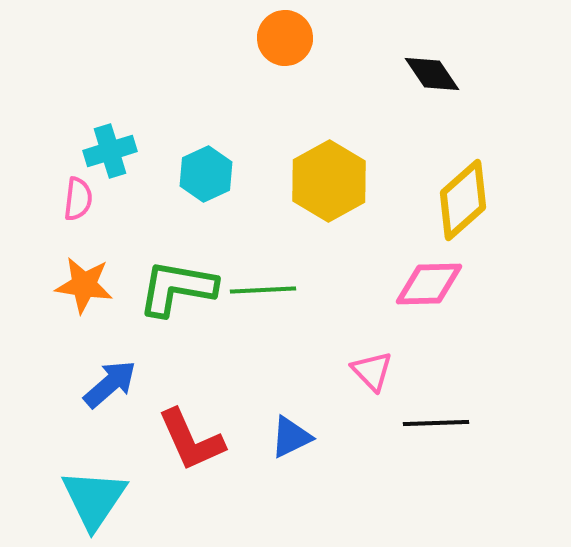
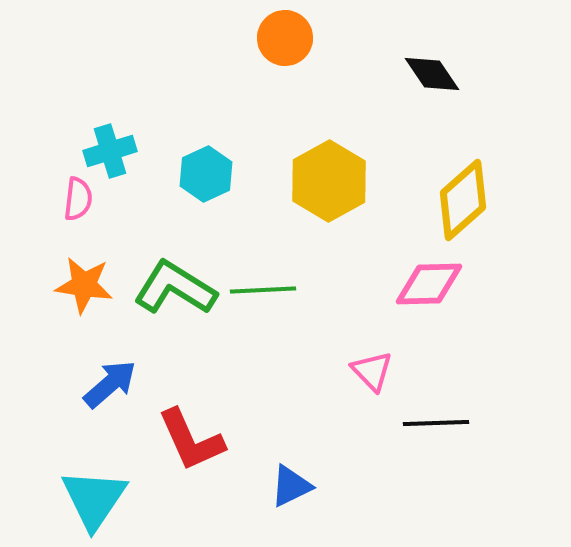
green L-shape: moved 2 px left; rotated 22 degrees clockwise
blue triangle: moved 49 px down
